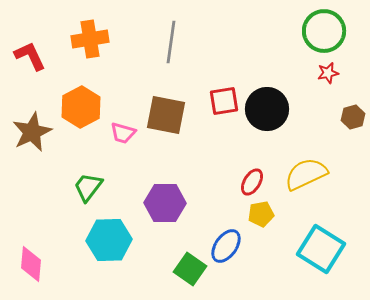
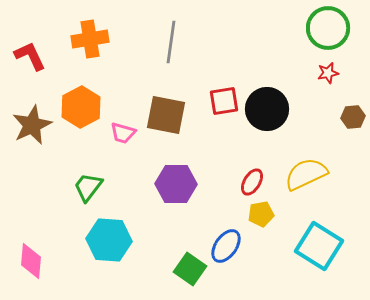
green circle: moved 4 px right, 3 px up
brown hexagon: rotated 10 degrees clockwise
brown star: moved 7 px up
purple hexagon: moved 11 px right, 19 px up
cyan hexagon: rotated 6 degrees clockwise
cyan square: moved 2 px left, 3 px up
pink diamond: moved 3 px up
